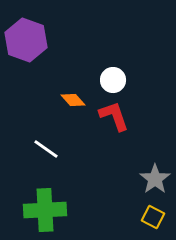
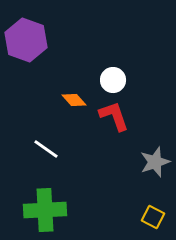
orange diamond: moved 1 px right
gray star: moved 17 px up; rotated 16 degrees clockwise
